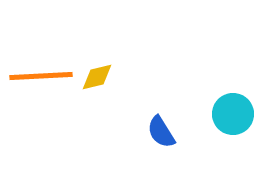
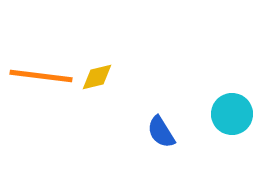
orange line: rotated 10 degrees clockwise
cyan circle: moved 1 px left
